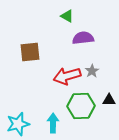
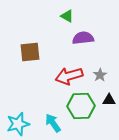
gray star: moved 8 px right, 4 px down
red arrow: moved 2 px right
cyan arrow: rotated 36 degrees counterclockwise
